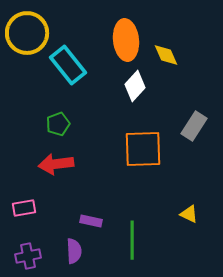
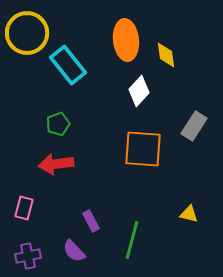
yellow diamond: rotated 16 degrees clockwise
white diamond: moved 4 px right, 5 px down
orange square: rotated 6 degrees clockwise
pink rectangle: rotated 65 degrees counterclockwise
yellow triangle: rotated 12 degrees counterclockwise
purple rectangle: rotated 50 degrees clockwise
green line: rotated 15 degrees clockwise
purple semicircle: rotated 140 degrees clockwise
